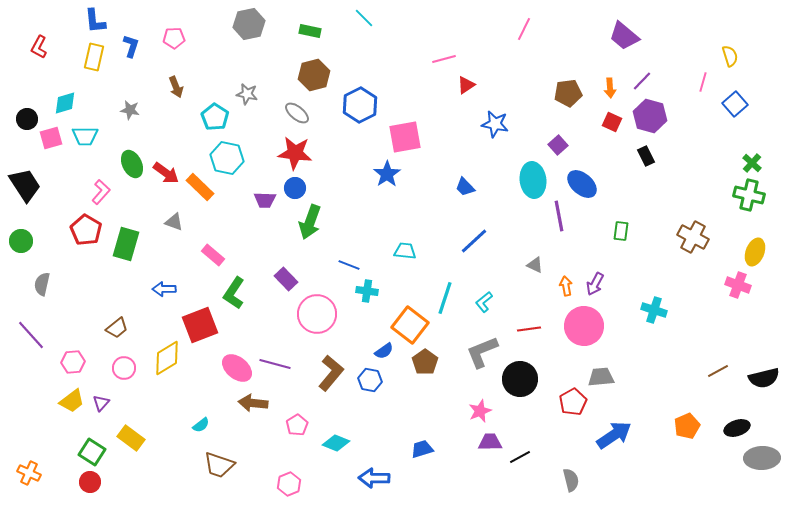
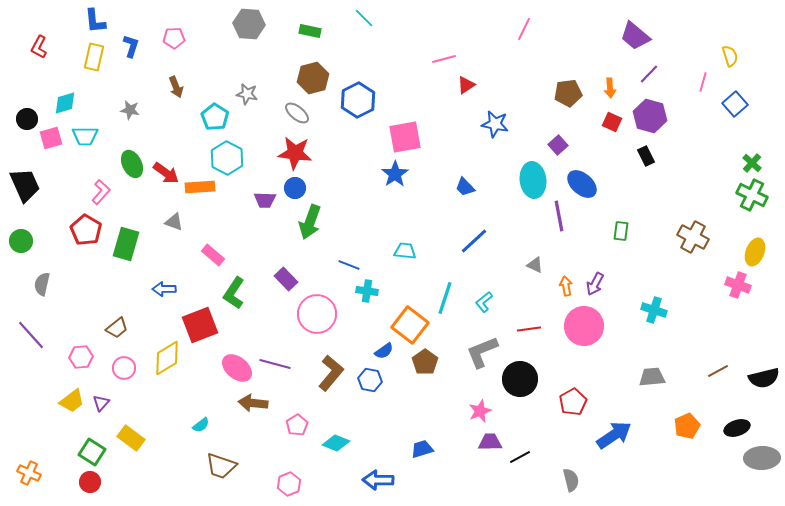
gray hexagon at (249, 24): rotated 16 degrees clockwise
purple trapezoid at (624, 36): moved 11 px right
brown hexagon at (314, 75): moved 1 px left, 3 px down
purple line at (642, 81): moved 7 px right, 7 px up
blue hexagon at (360, 105): moved 2 px left, 5 px up
cyan hexagon at (227, 158): rotated 16 degrees clockwise
blue star at (387, 174): moved 8 px right
black trapezoid at (25, 185): rotated 9 degrees clockwise
orange rectangle at (200, 187): rotated 48 degrees counterclockwise
green cross at (749, 195): moved 3 px right; rotated 12 degrees clockwise
pink hexagon at (73, 362): moved 8 px right, 5 px up
gray trapezoid at (601, 377): moved 51 px right
brown trapezoid at (219, 465): moved 2 px right, 1 px down
blue arrow at (374, 478): moved 4 px right, 2 px down
